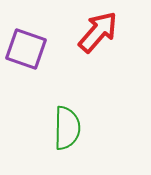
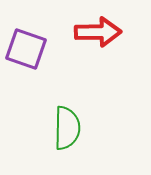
red arrow: rotated 48 degrees clockwise
